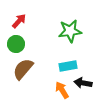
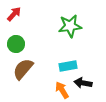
red arrow: moved 5 px left, 7 px up
green star: moved 5 px up
